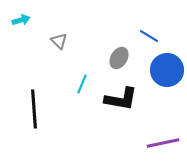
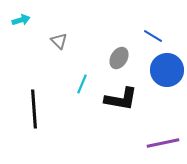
blue line: moved 4 px right
